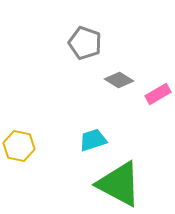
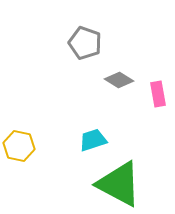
pink rectangle: rotated 70 degrees counterclockwise
